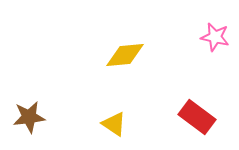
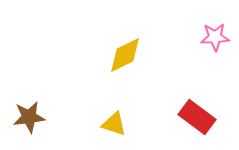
pink star: rotated 16 degrees counterclockwise
yellow diamond: rotated 21 degrees counterclockwise
yellow triangle: rotated 16 degrees counterclockwise
